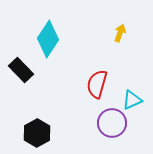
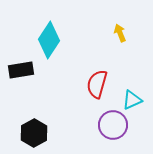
yellow arrow: rotated 42 degrees counterclockwise
cyan diamond: moved 1 px right, 1 px down
black rectangle: rotated 55 degrees counterclockwise
purple circle: moved 1 px right, 2 px down
black hexagon: moved 3 px left
